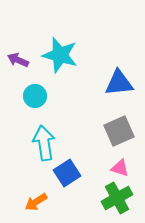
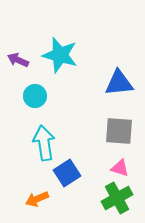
gray square: rotated 28 degrees clockwise
orange arrow: moved 1 px right, 3 px up; rotated 10 degrees clockwise
